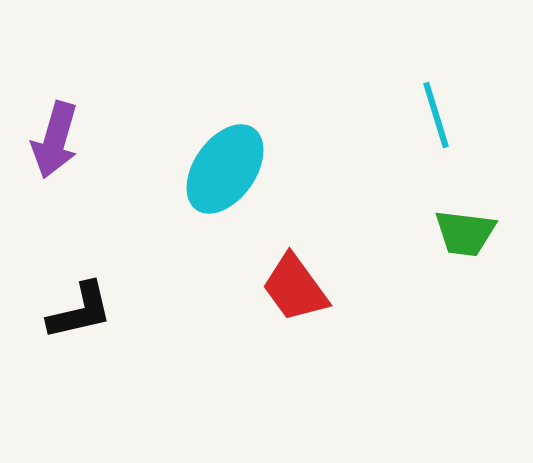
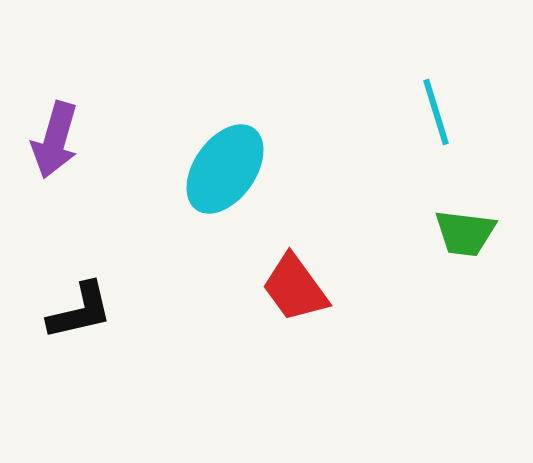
cyan line: moved 3 px up
